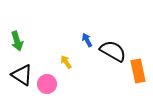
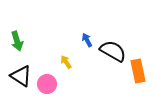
black triangle: moved 1 px left, 1 px down
